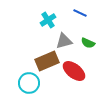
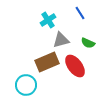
blue line: rotated 32 degrees clockwise
gray triangle: moved 3 px left, 1 px up
brown rectangle: moved 1 px down
red ellipse: moved 1 px right, 5 px up; rotated 15 degrees clockwise
cyan circle: moved 3 px left, 2 px down
